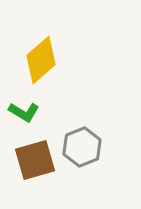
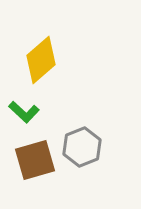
green L-shape: rotated 12 degrees clockwise
